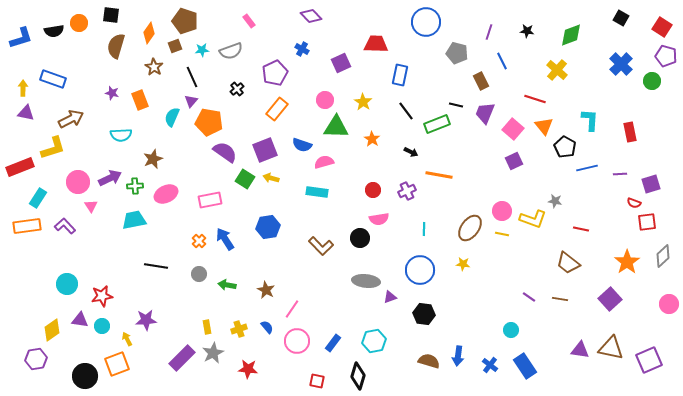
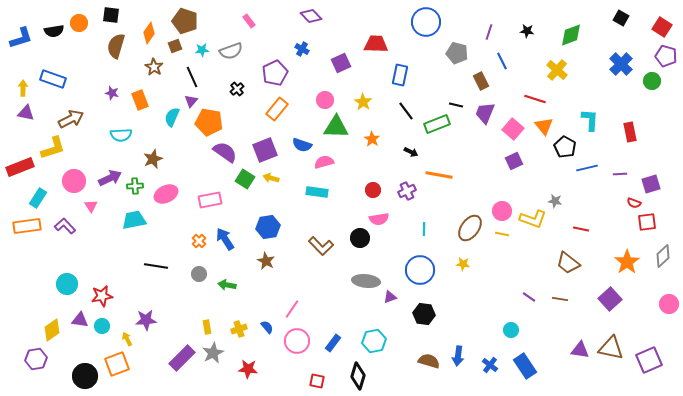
pink circle at (78, 182): moved 4 px left, 1 px up
brown star at (266, 290): moved 29 px up
